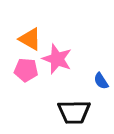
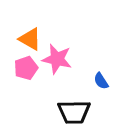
pink star: rotated 8 degrees counterclockwise
pink pentagon: moved 2 px up; rotated 25 degrees counterclockwise
